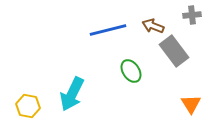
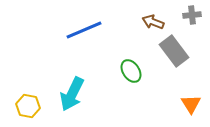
brown arrow: moved 4 px up
blue line: moved 24 px left; rotated 9 degrees counterclockwise
